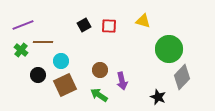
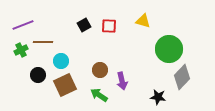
green cross: rotated 24 degrees clockwise
black star: rotated 14 degrees counterclockwise
